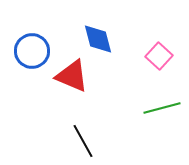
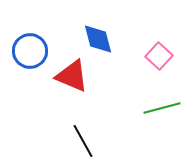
blue circle: moved 2 px left
